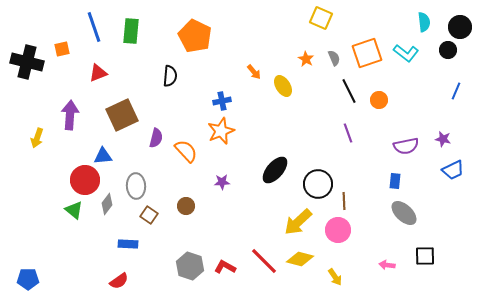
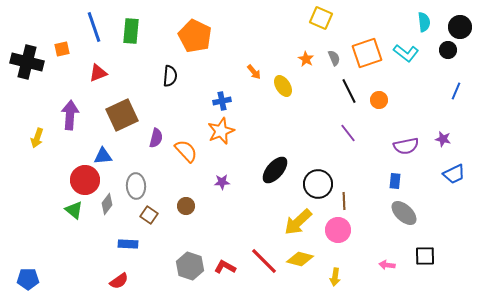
purple line at (348, 133): rotated 18 degrees counterclockwise
blue trapezoid at (453, 170): moved 1 px right, 4 px down
yellow arrow at (335, 277): rotated 42 degrees clockwise
